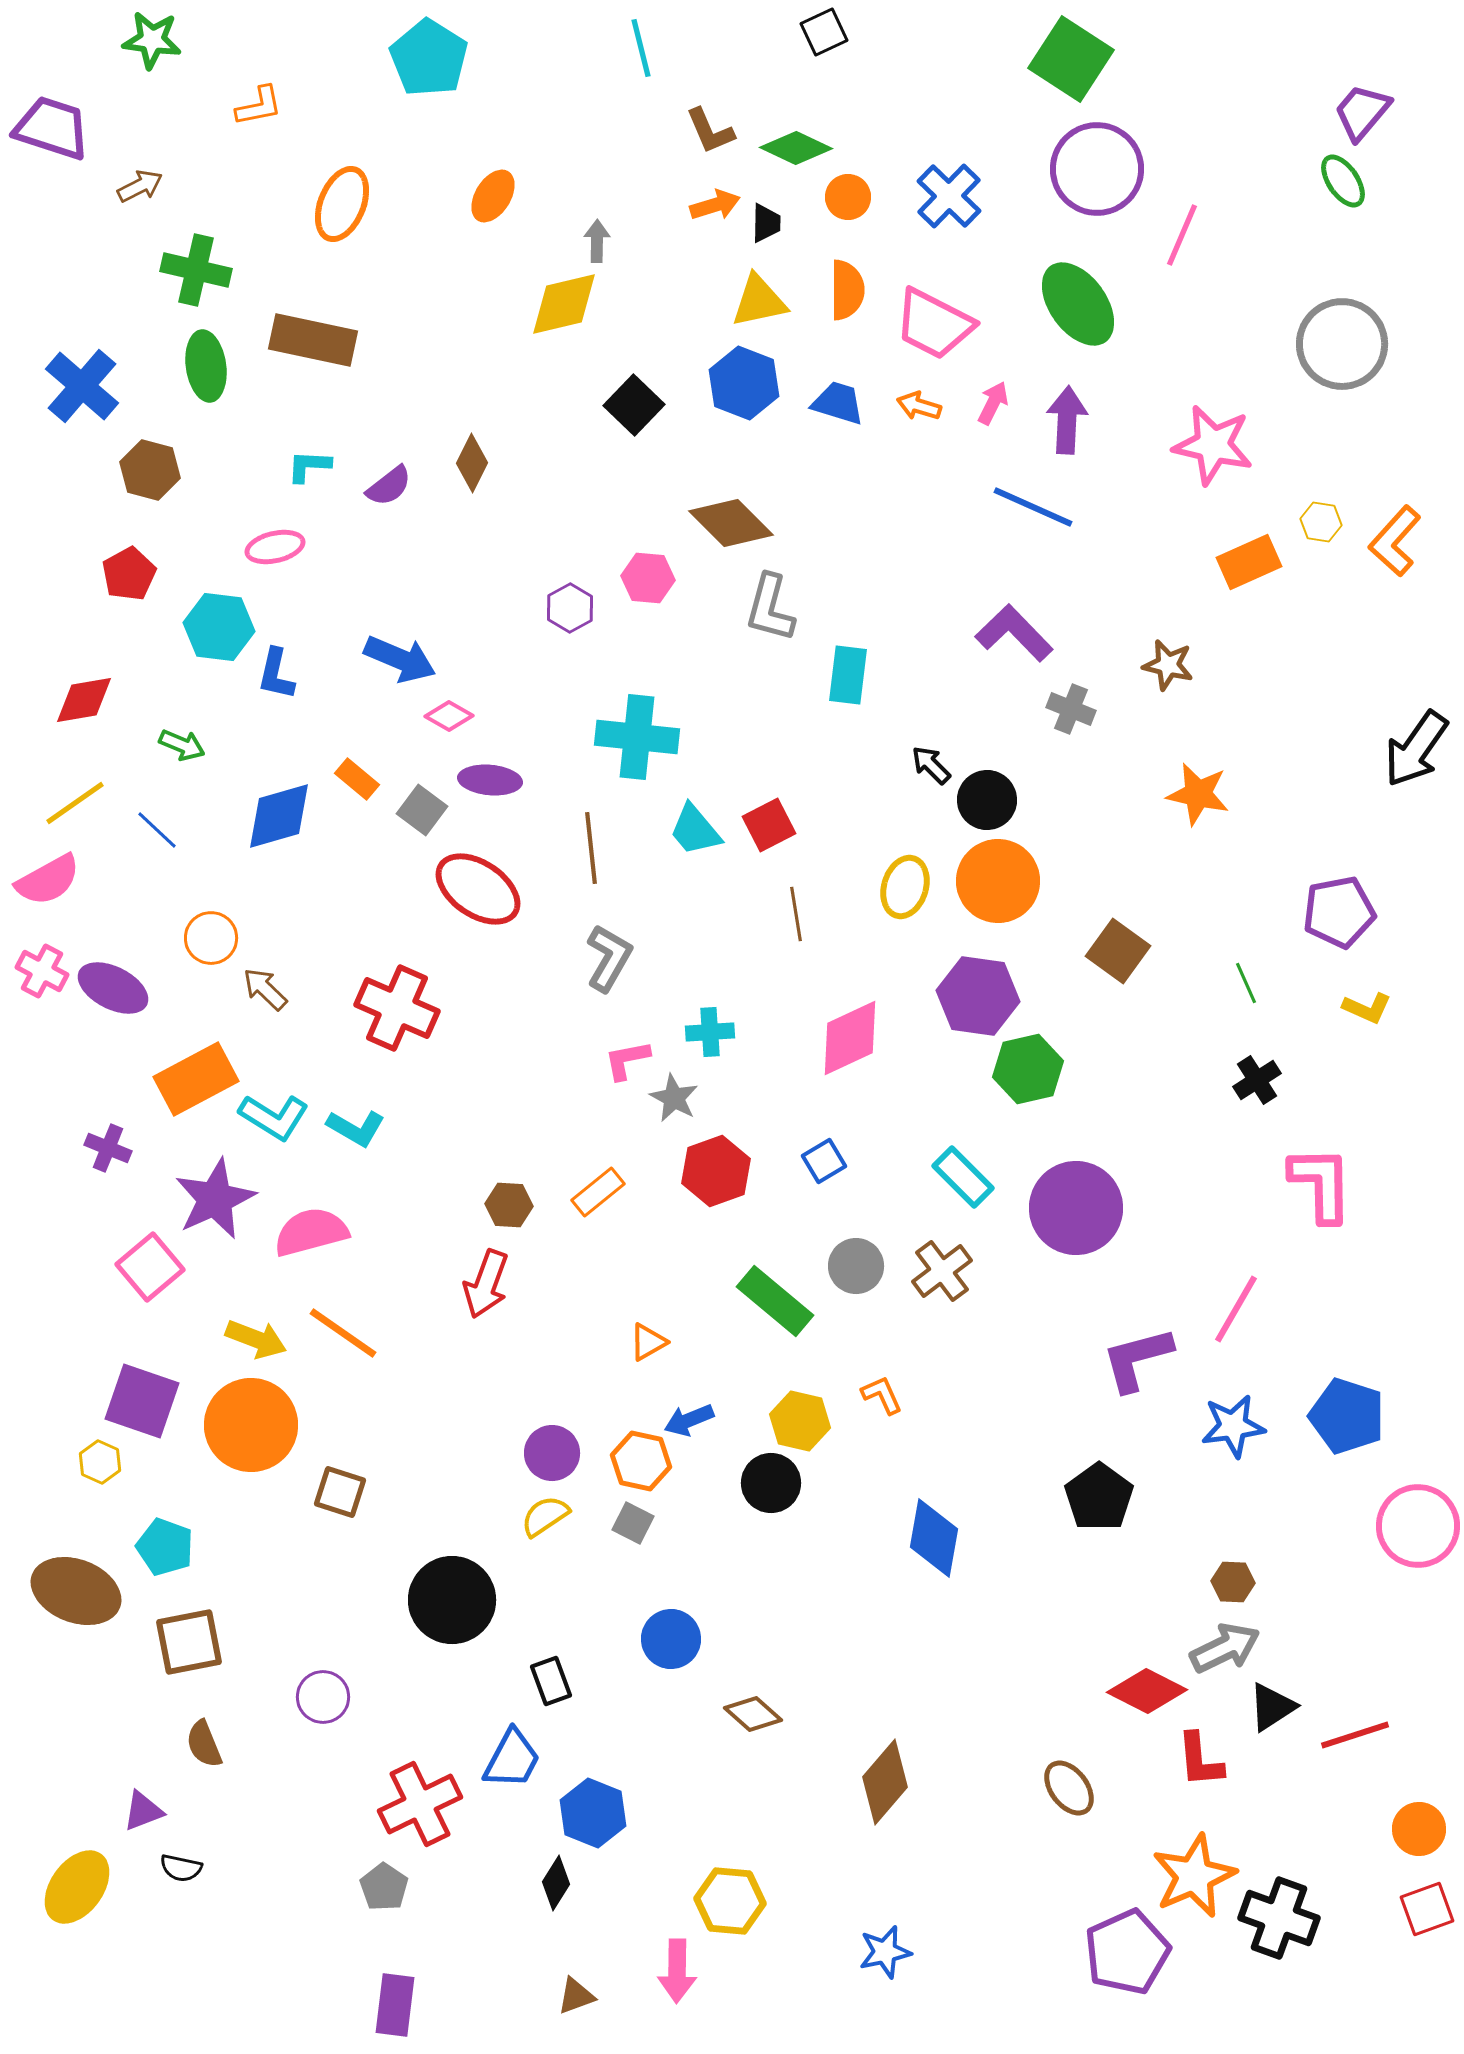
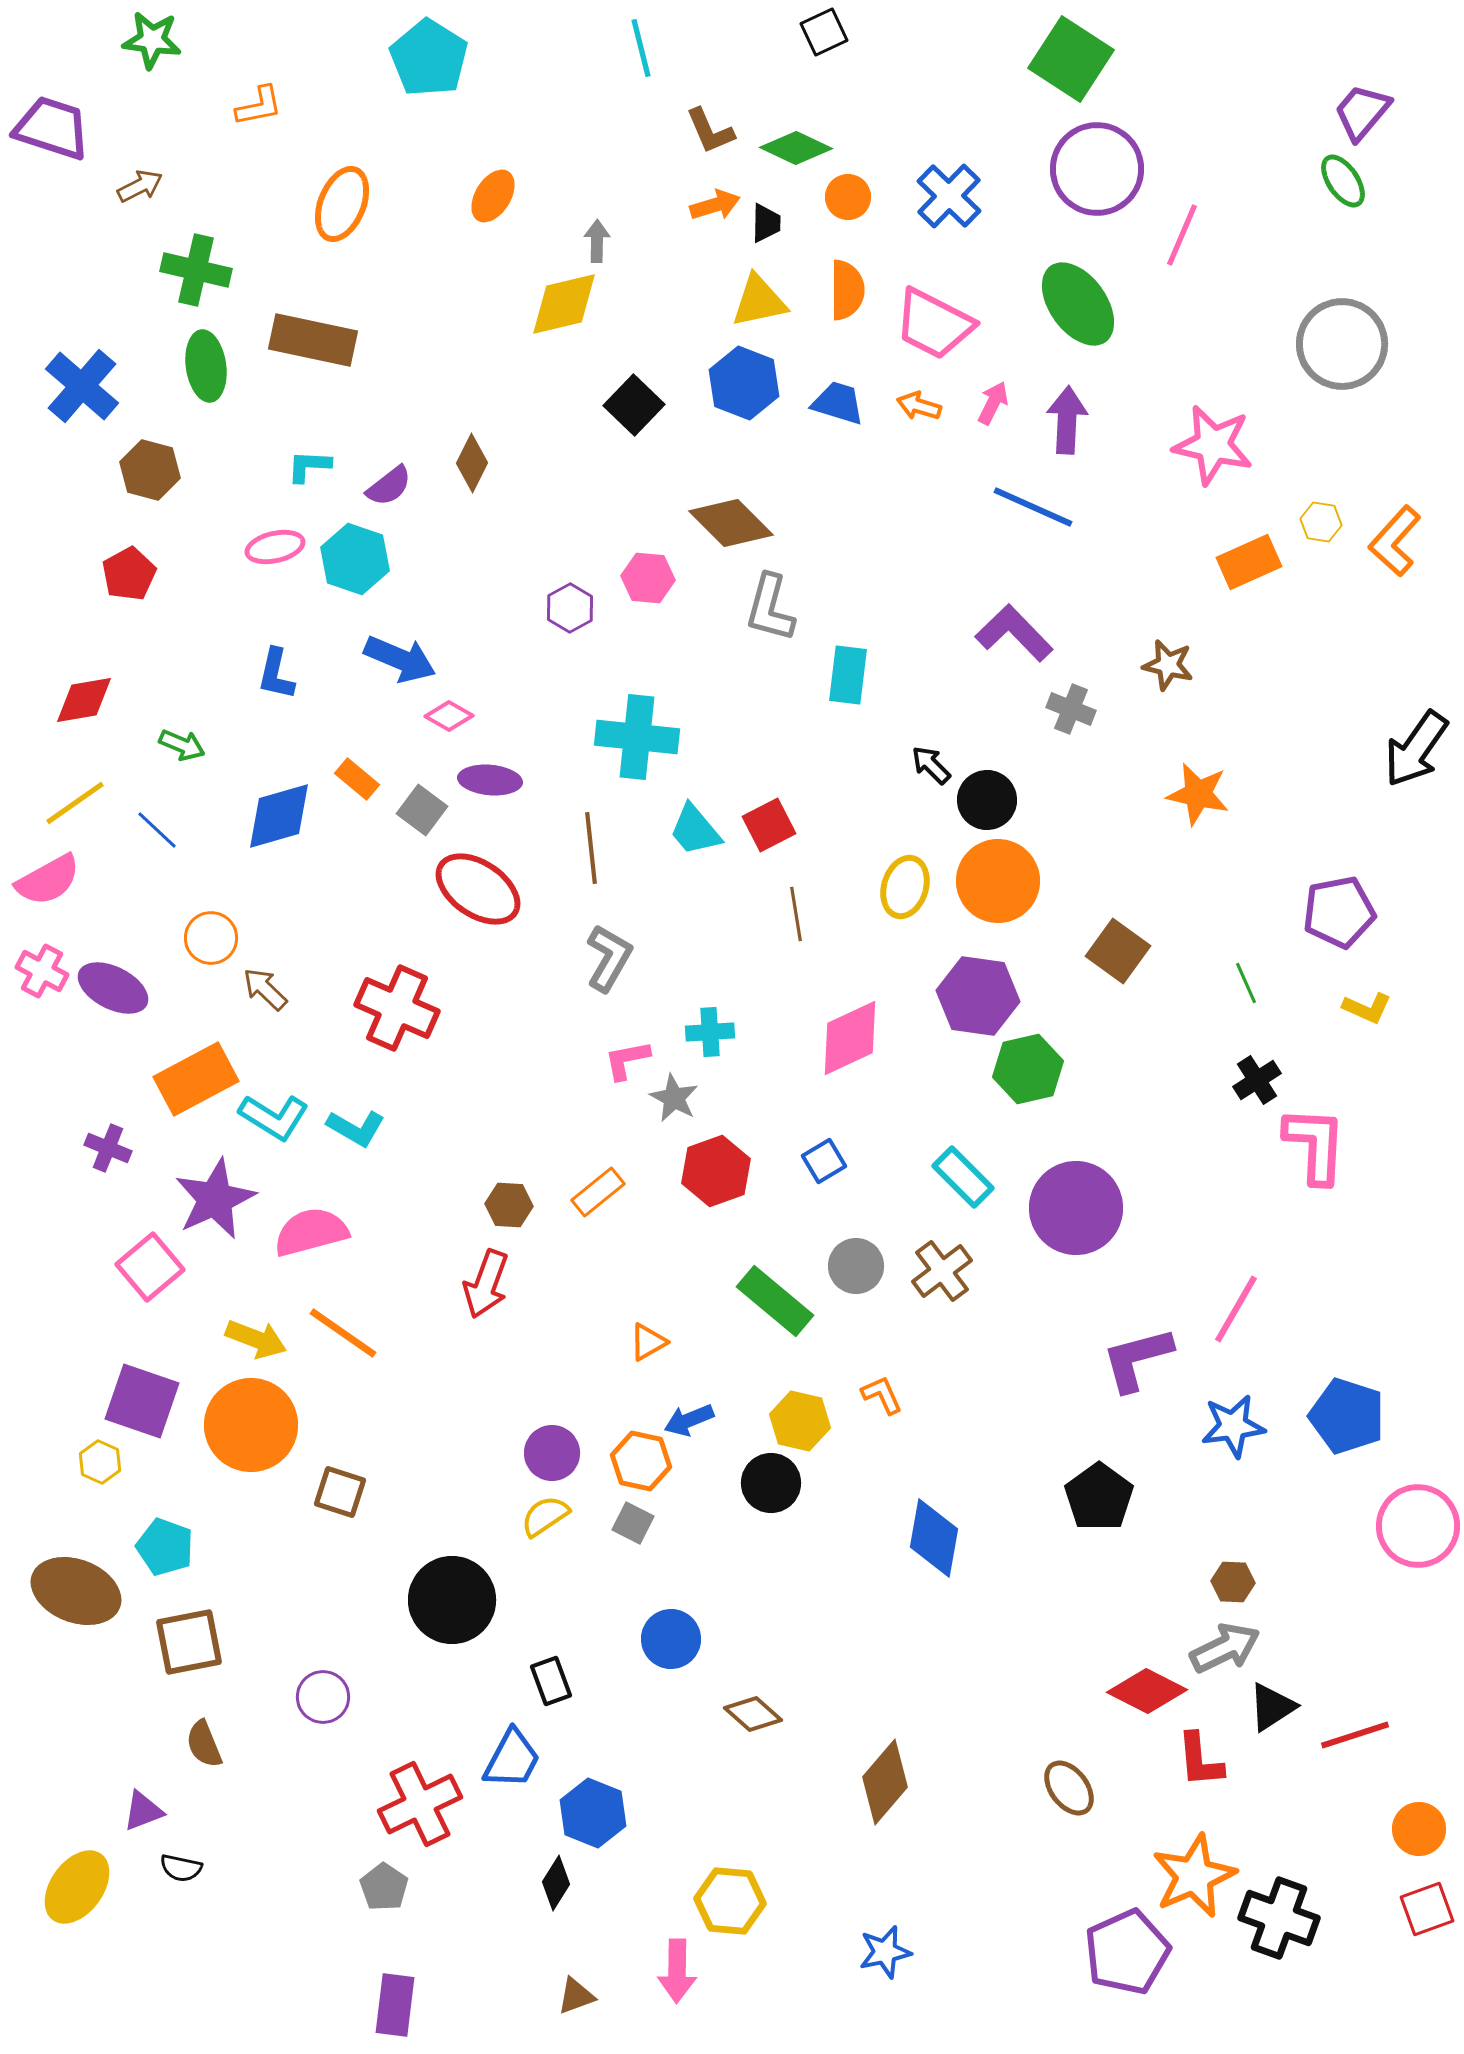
cyan hexagon at (219, 627): moved 136 px right, 68 px up; rotated 12 degrees clockwise
pink L-shape at (1321, 1184): moved 6 px left, 39 px up; rotated 4 degrees clockwise
